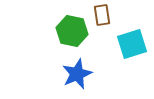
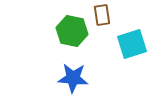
blue star: moved 4 px left, 4 px down; rotated 28 degrees clockwise
